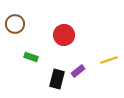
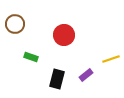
yellow line: moved 2 px right, 1 px up
purple rectangle: moved 8 px right, 4 px down
